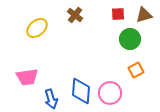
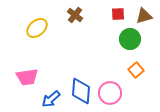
brown triangle: moved 1 px down
orange square: rotated 14 degrees counterclockwise
blue arrow: rotated 66 degrees clockwise
